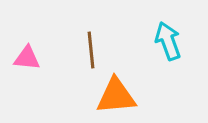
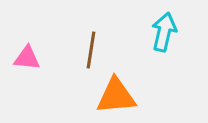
cyan arrow: moved 4 px left, 9 px up; rotated 33 degrees clockwise
brown line: rotated 15 degrees clockwise
